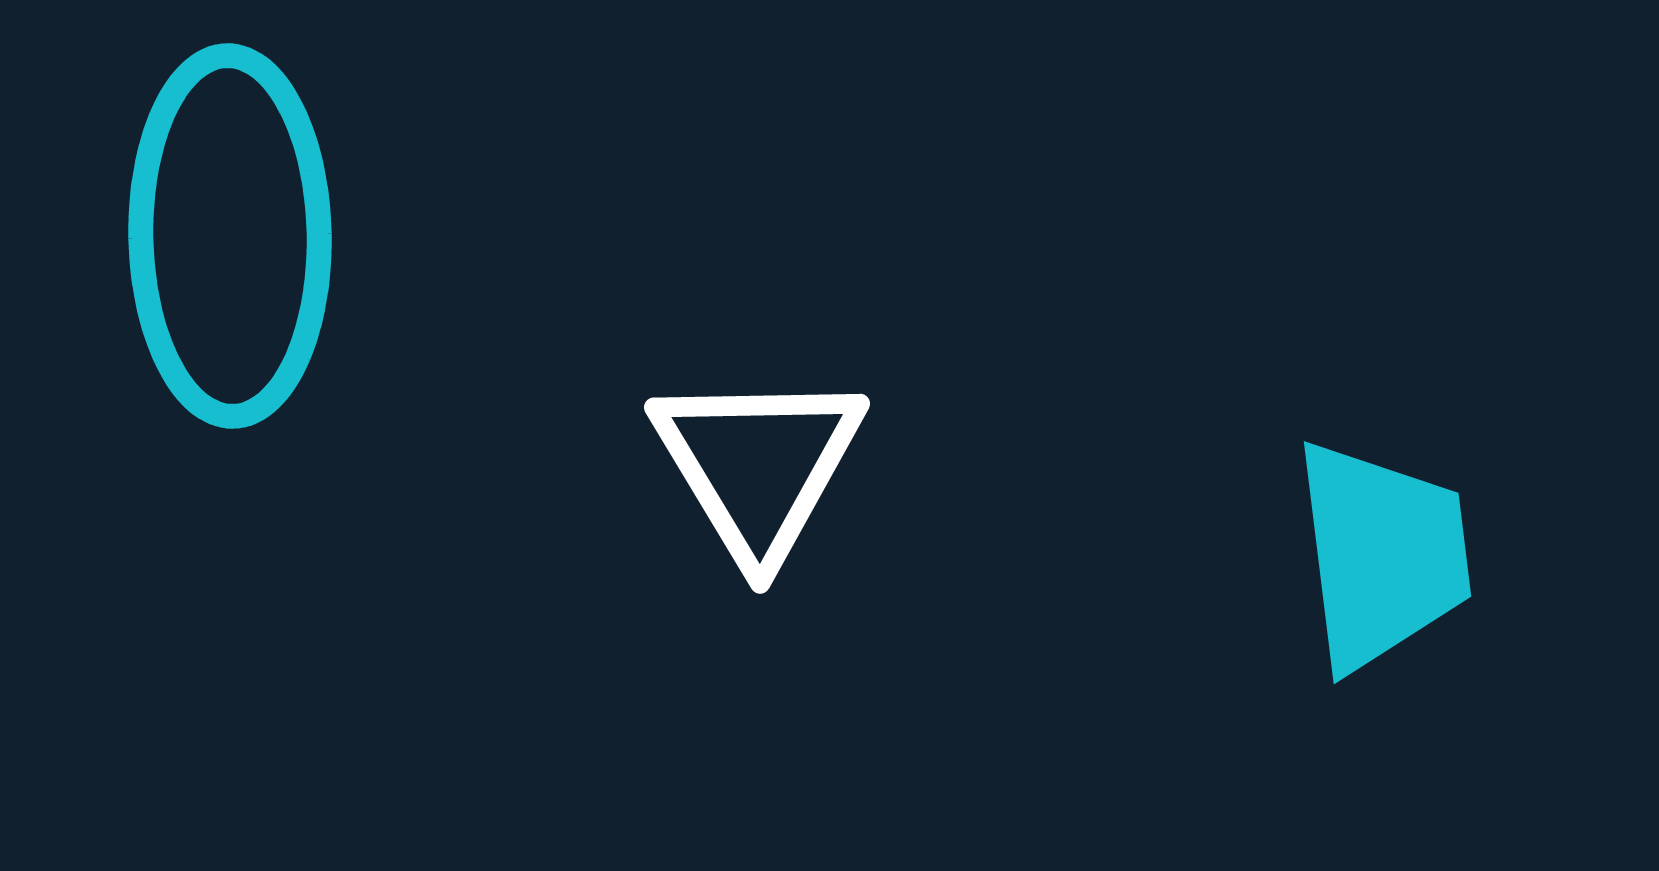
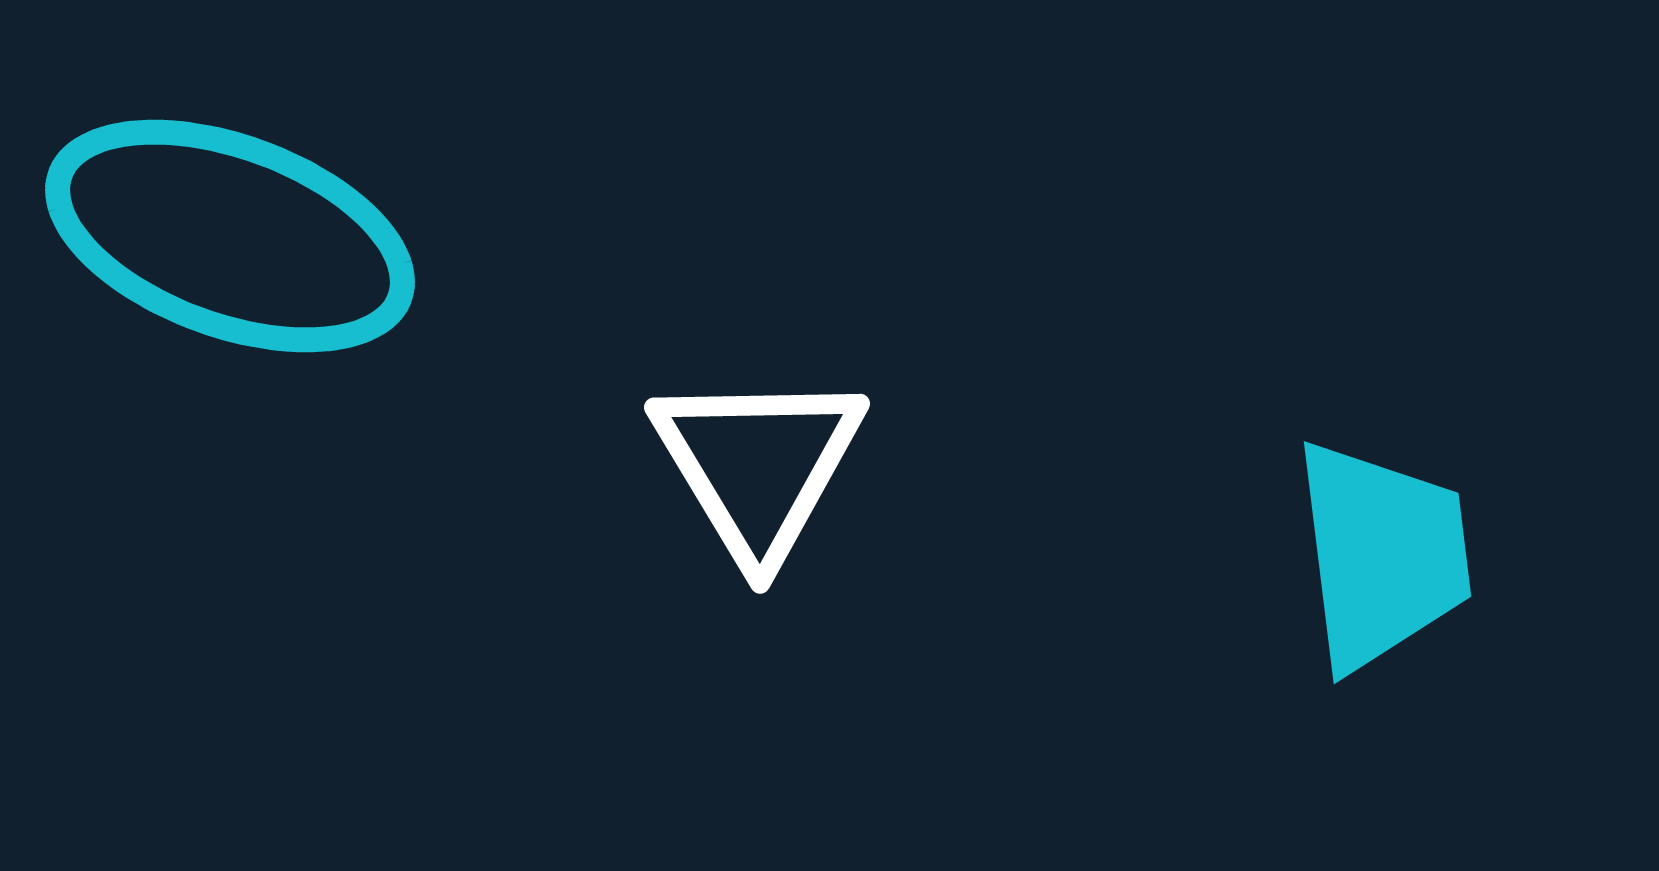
cyan ellipse: rotated 69 degrees counterclockwise
